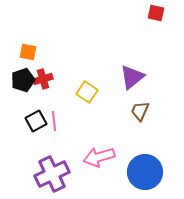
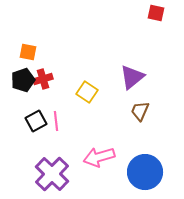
pink line: moved 2 px right
purple cross: rotated 20 degrees counterclockwise
